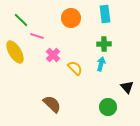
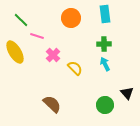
cyan arrow: moved 4 px right; rotated 40 degrees counterclockwise
black triangle: moved 6 px down
green circle: moved 3 px left, 2 px up
